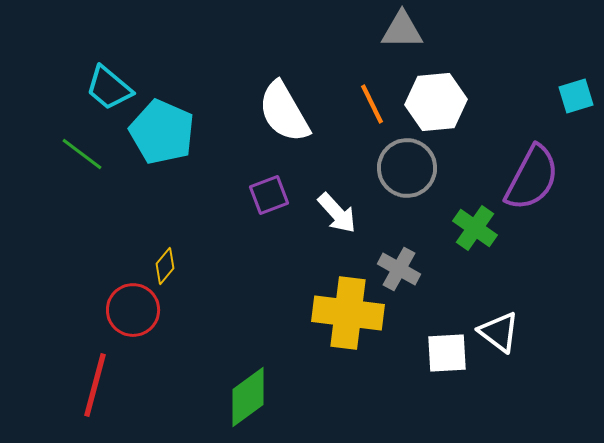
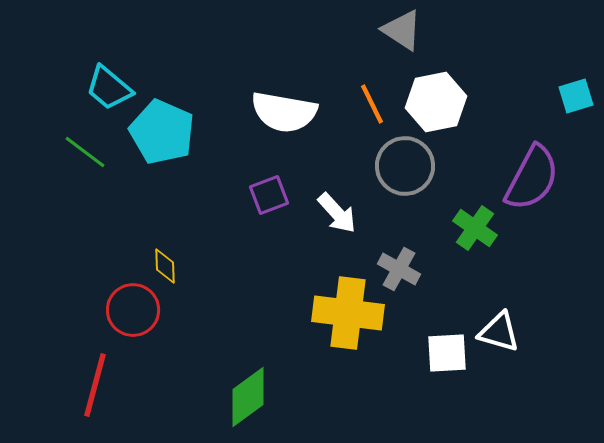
gray triangle: rotated 33 degrees clockwise
white hexagon: rotated 6 degrees counterclockwise
white semicircle: rotated 50 degrees counterclockwise
green line: moved 3 px right, 2 px up
gray circle: moved 2 px left, 2 px up
yellow diamond: rotated 42 degrees counterclockwise
white triangle: rotated 21 degrees counterclockwise
